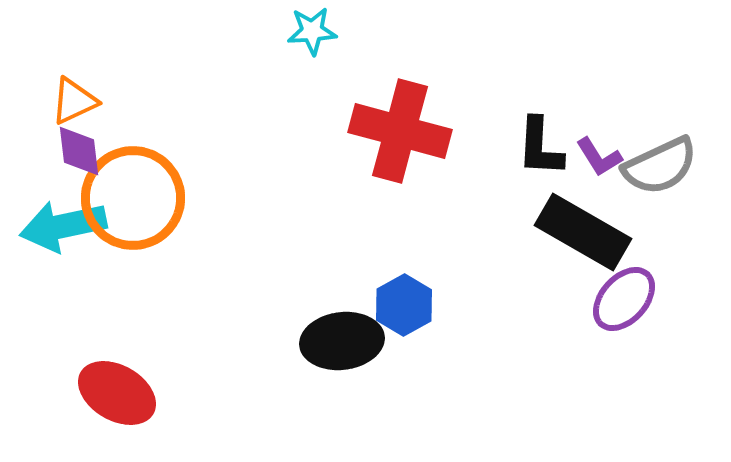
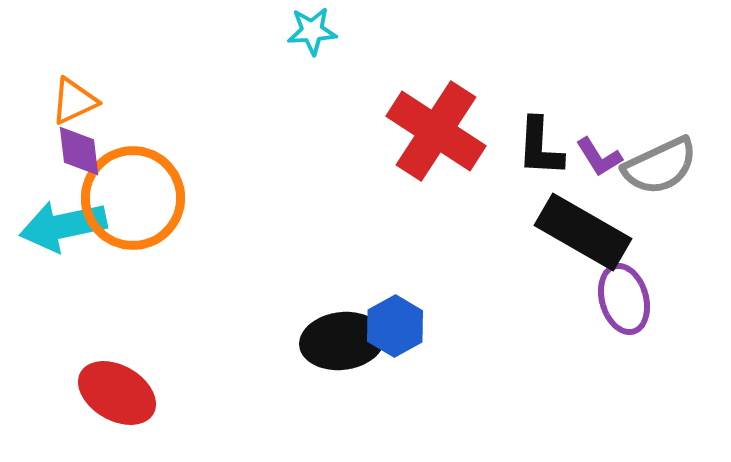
red cross: moved 36 px right; rotated 18 degrees clockwise
purple ellipse: rotated 58 degrees counterclockwise
blue hexagon: moved 9 px left, 21 px down
